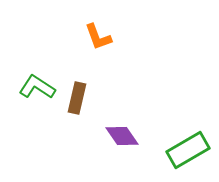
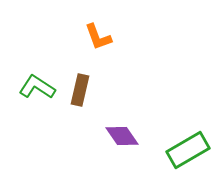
brown rectangle: moved 3 px right, 8 px up
